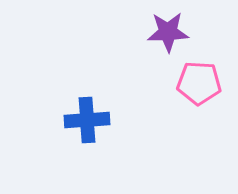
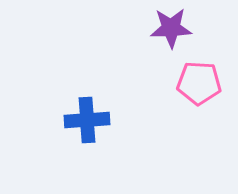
purple star: moved 3 px right, 4 px up
